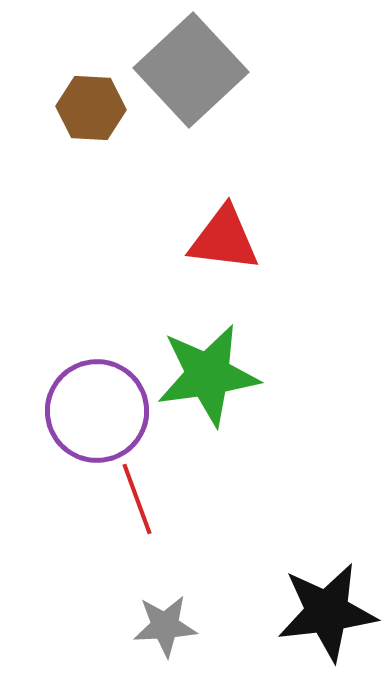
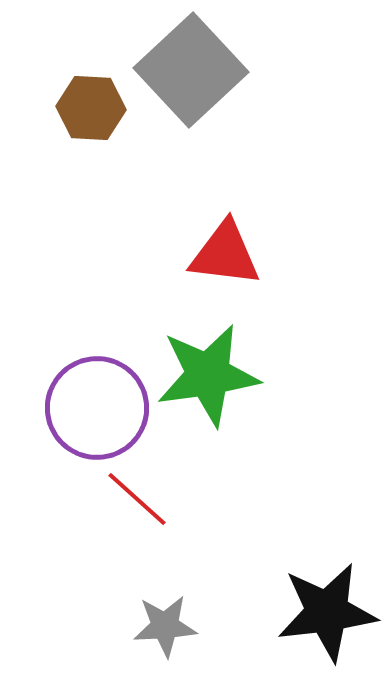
red triangle: moved 1 px right, 15 px down
purple circle: moved 3 px up
red line: rotated 28 degrees counterclockwise
